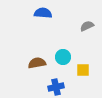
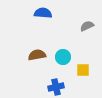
brown semicircle: moved 8 px up
